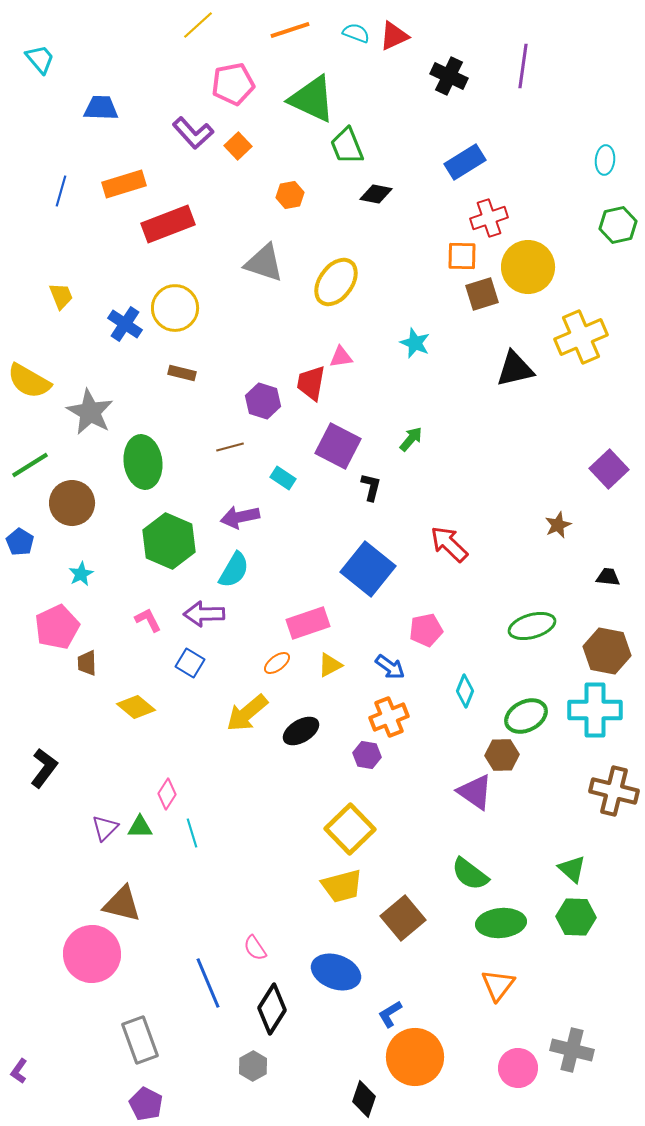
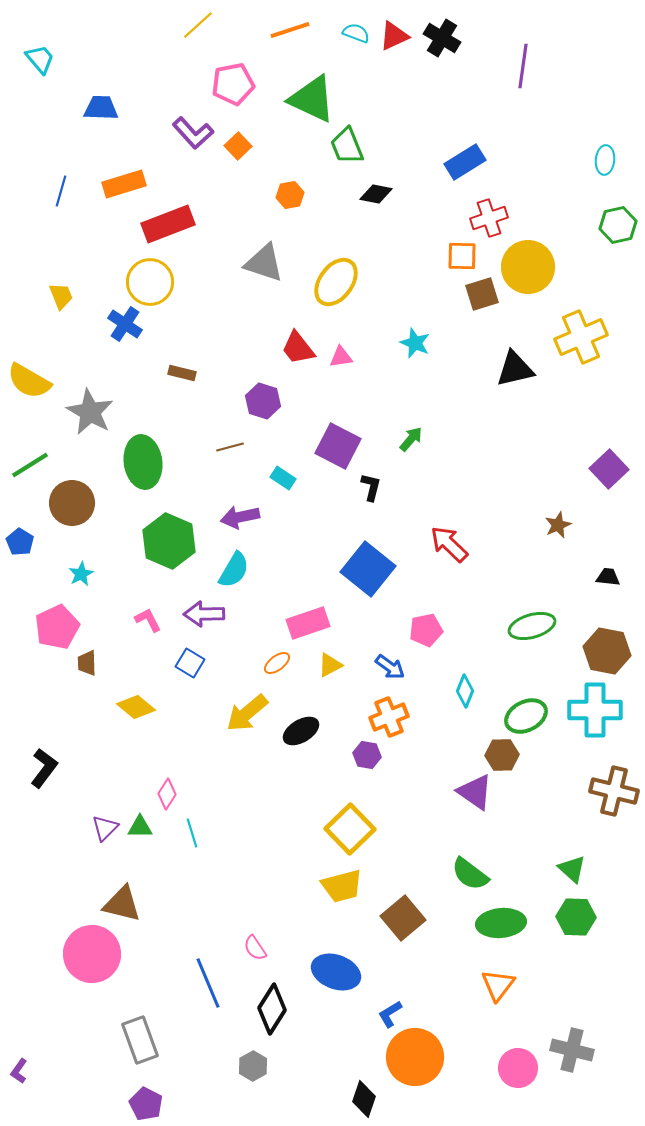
black cross at (449, 76): moved 7 px left, 38 px up; rotated 6 degrees clockwise
yellow circle at (175, 308): moved 25 px left, 26 px up
red trapezoid at (311, 383): moved 13 px left, 35 px up; rotated 48 degrees counterclockwise
